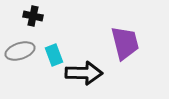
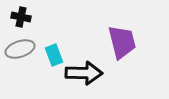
black cross: moved 12 px left, 1 px down
purple trapezoid: moved 3 px left, 1 px up
gray ellipse: moved 2 px up
